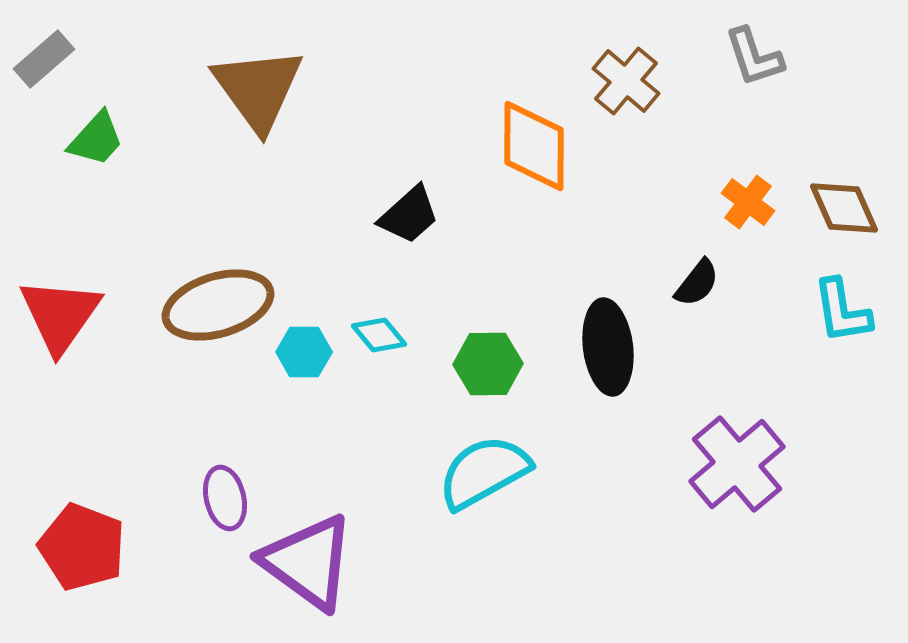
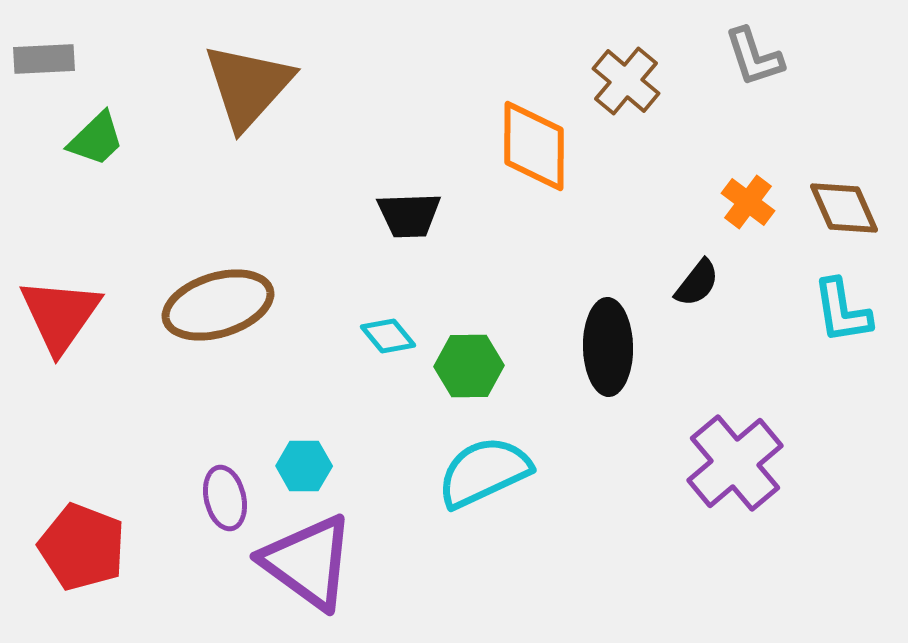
gray rectangle: rotated 38 degrees clockwise
brown triangle: moved 10 px left, 3 px up; rotated 18 degrees clockwise
green trapezoid: rotated 4 degrees clockwise
black trapezoid: rotated 40 degrees clockwise
cyan diamond: moved 9 px right, 1 px down
black ellipse: rotated 6 degrees clockwise
cyan hexagon: moved 114 px down
green hexagon: moved 19 px left, 2 px down
purple cross: moved 2 px left, 1 px up
cyan semicircle: rotated 4 degrees clockwise
